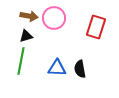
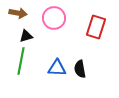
brown arrow: moved 11 px left, 3 px up
